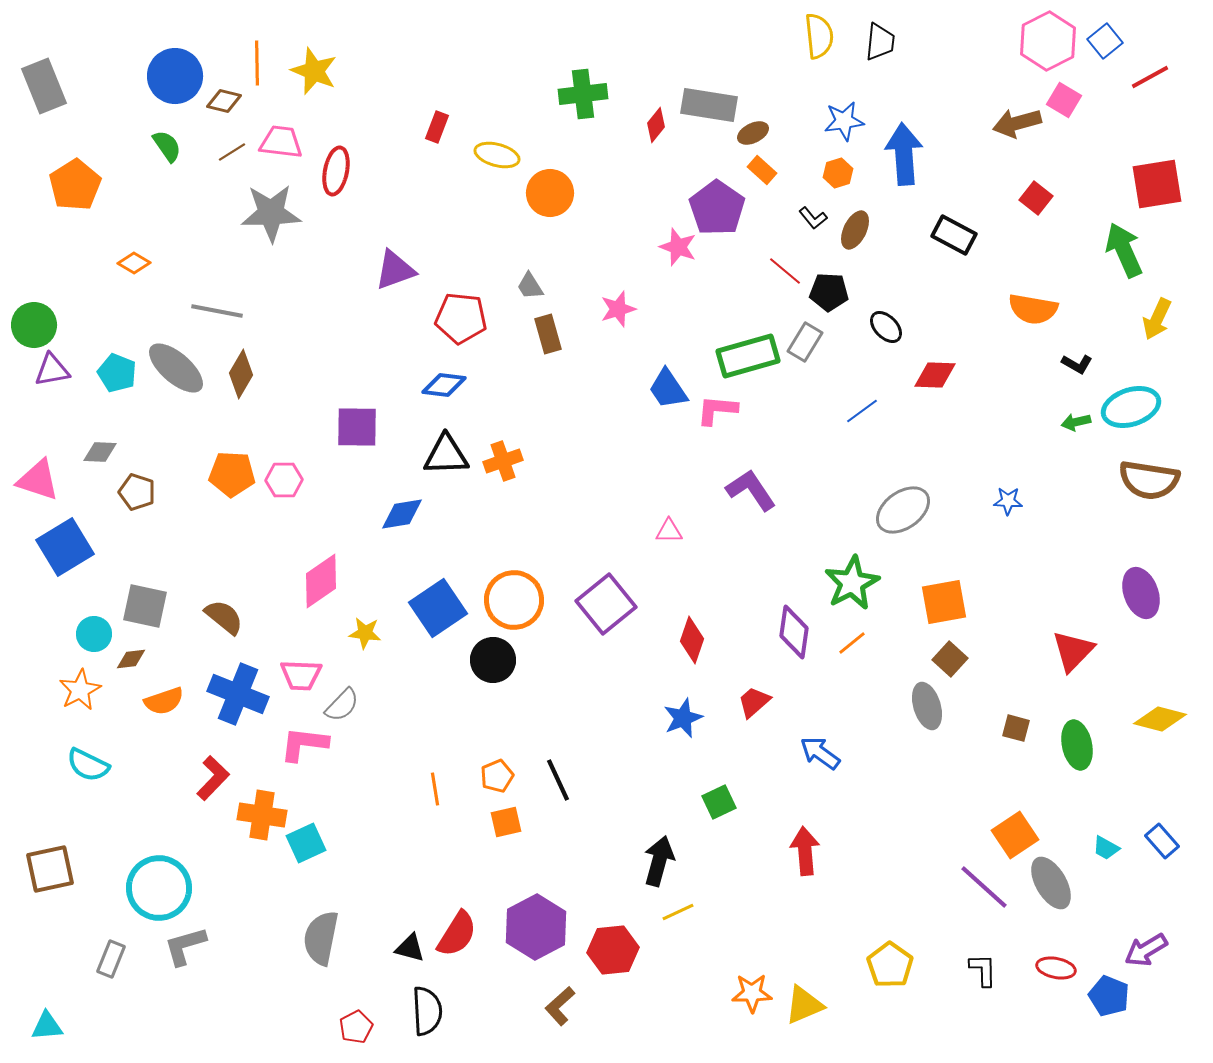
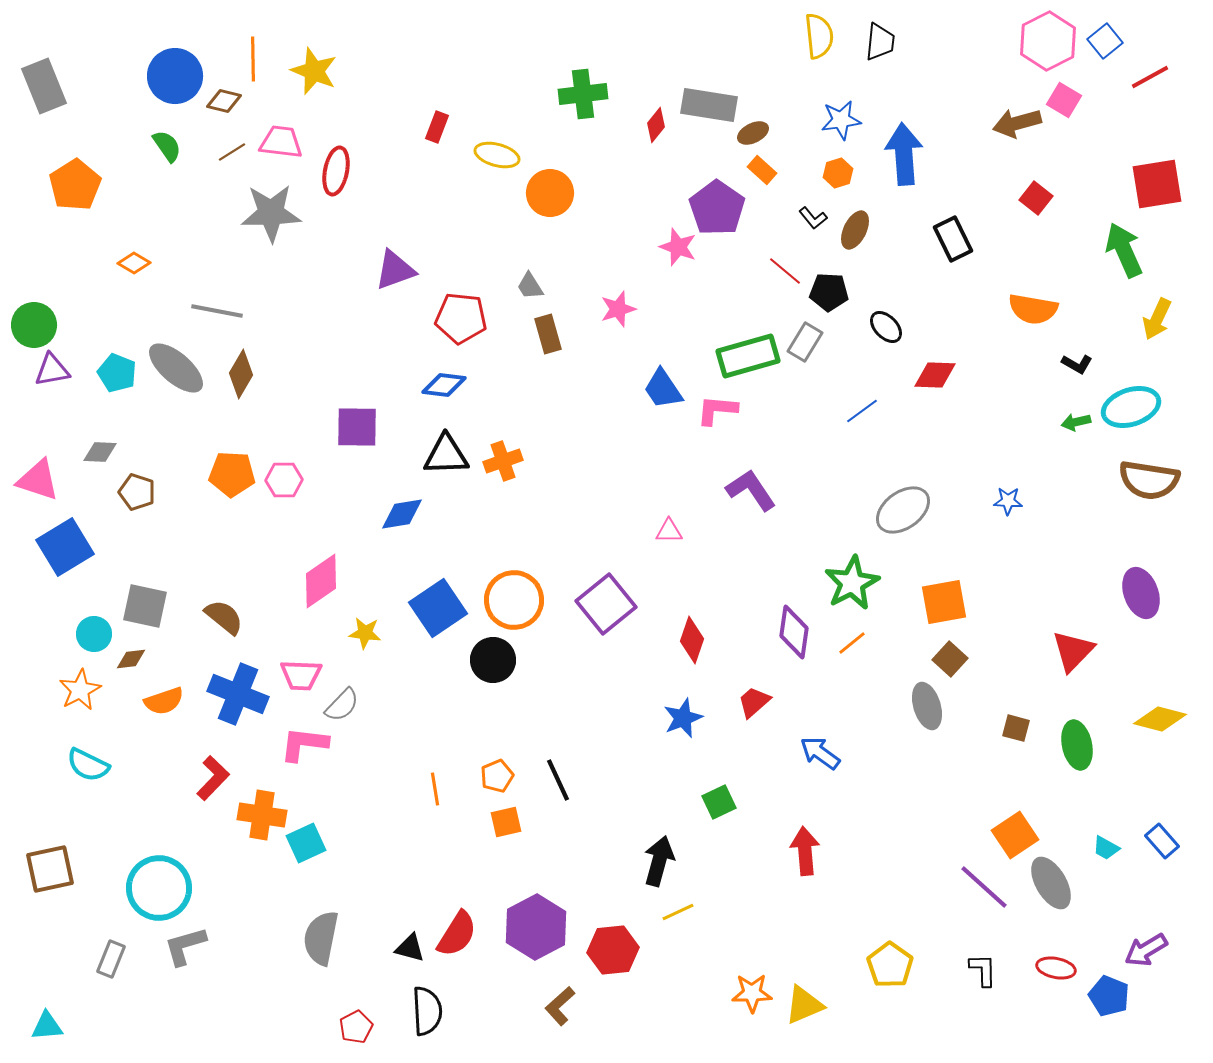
orange line at (257, 63): moved 4 px left, 4 px up
blue star at (844, 121): moved 3 px left, 1 px up
black rectangle at (954, 235): moved 1 px left, 4 px down; rotated 36 degrees clockwise
blue trapezoid at (668, 389): moved 5 px left
